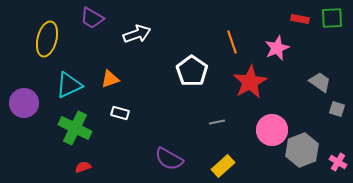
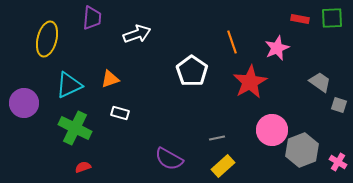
purple trapezoid: rotated 115 degrees counterclockwise
gray square: moved 2 px right, 4 px up
gray line: moved 16 px down
